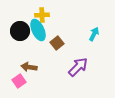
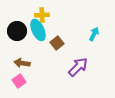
black circle: moved 3 px left
brown arrow: moved 7 px left, 4 px up
